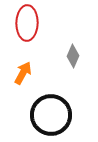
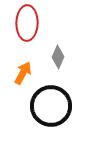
gray diamond: moved 15 px left, 1 px down
black circle: moved 9 px up
